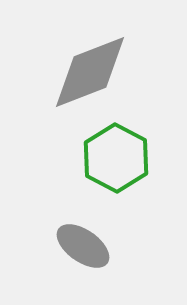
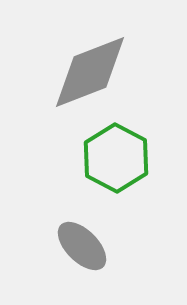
gray ellipse: moved 1 px left; rotated 10 degrees clockwise
